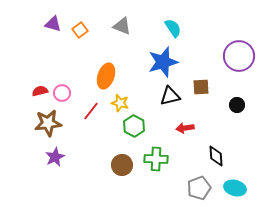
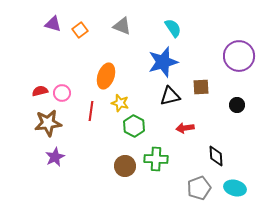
red line: rotated 30 degrees counterclockwise
brown circle: moved 3 px right, 1 px down
